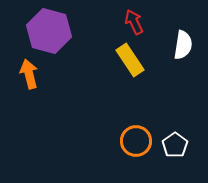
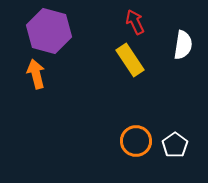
red arrow: moved 1 px right
orange arrow: moved 7 px right
